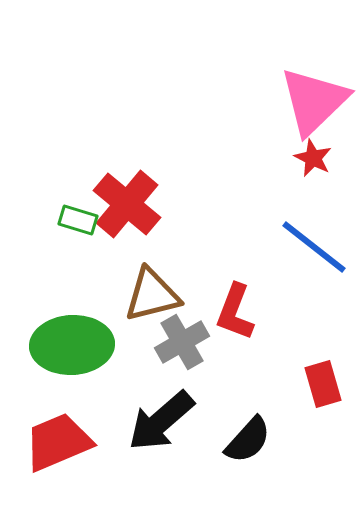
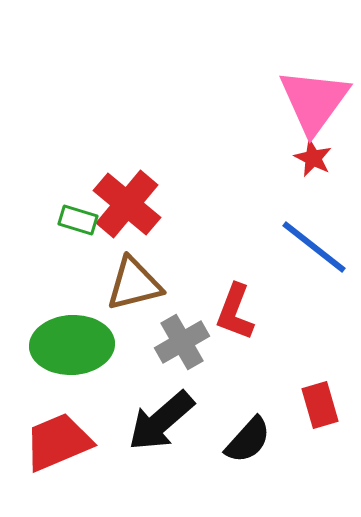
pink triangle: rotated 10 degrees counterclockwise
brown triangle: moved 18 px left, 11 px up
red rectangle: moved 3 px left, 21 px down
